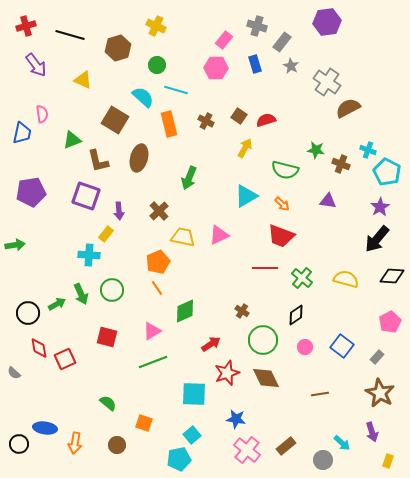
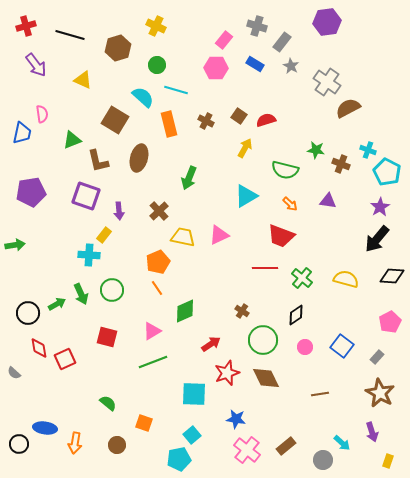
blue rectangle at (255, 64): rotated 42 degrees counterclockwise
orange arrow at (282, 204): moved 8 px right
yellow rectangle at (106, 234): moved 2 px left, 1 px down
